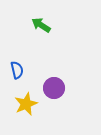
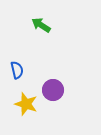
purple circle: moved 1 px left, 2 px down
yellow star: rotated 30 degrees counterclockwise
